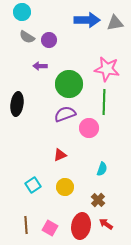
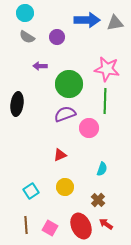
cyan circle: moved 3 px right, 1 px down
purple circle: moved 8 px right, 3 px up
green line: moved 1 px right, 1 px up
cyan square: moved 2 px left, 6 px down
red ellipse: rotated 35 degrees counterclockwise
